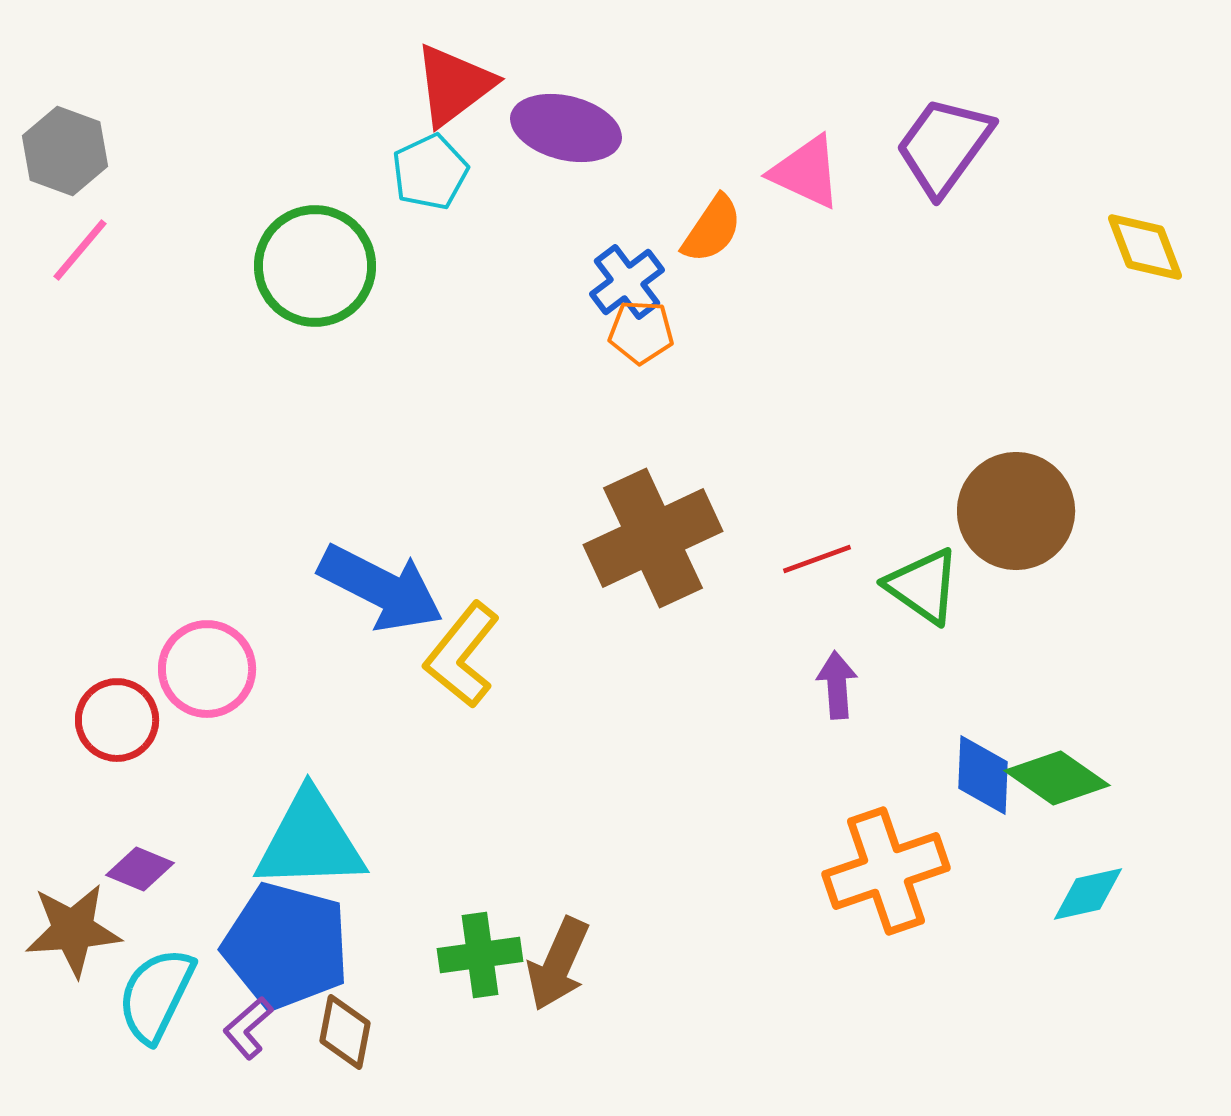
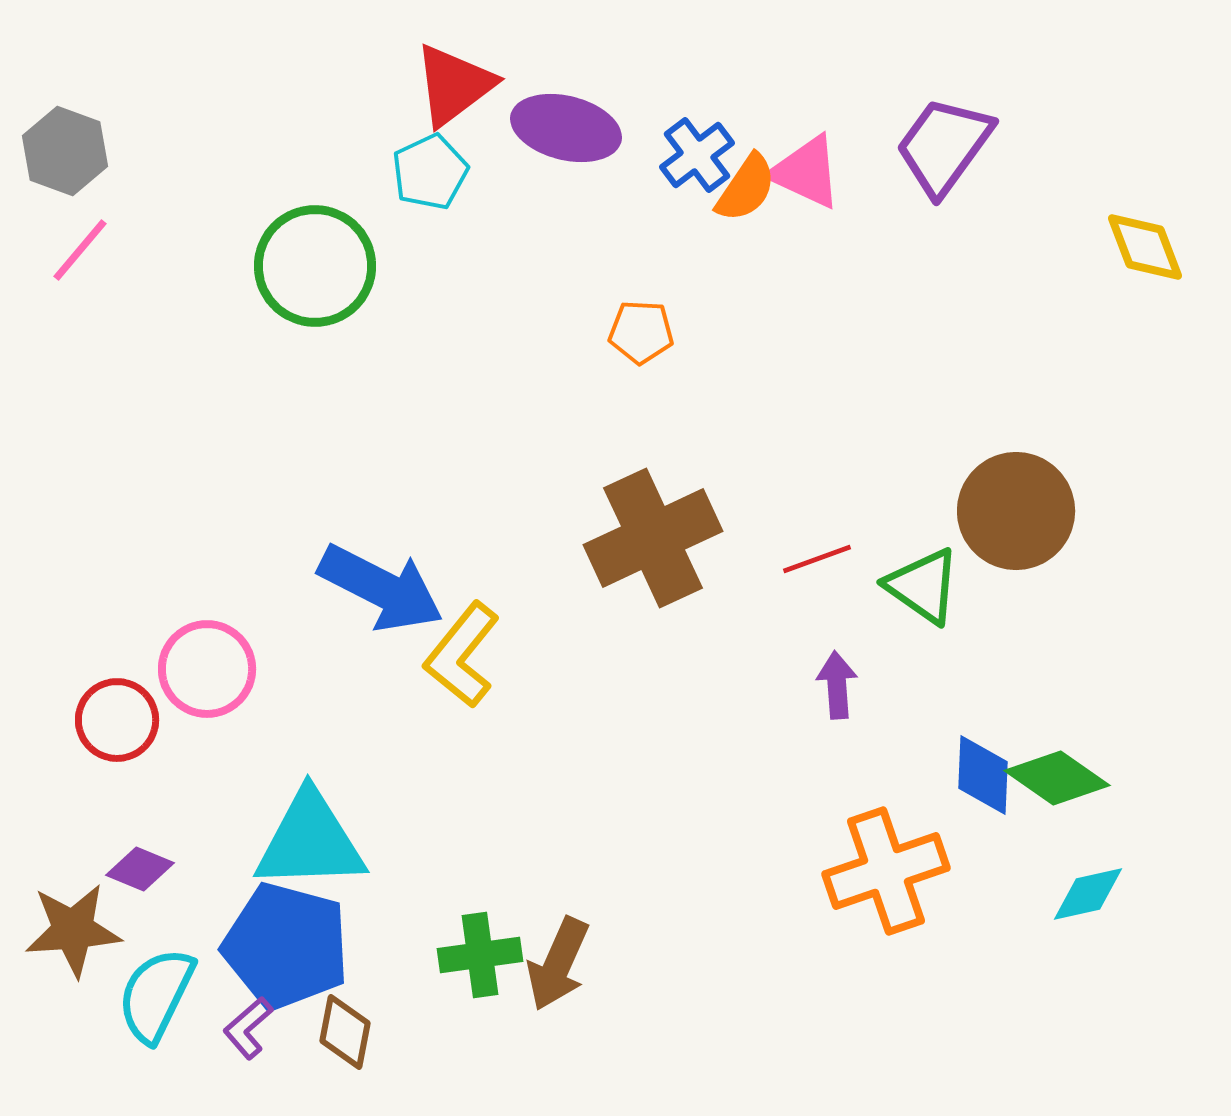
orange semicircle: moved 34 px right, 41 px up
blue cross: moved 70 px right, 127 px up
